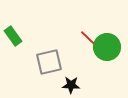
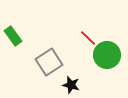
green circle: moved 8 px down
gray square: rotated 20 degrees counterclockwise
black star: rotated 12 degrees clockwise
